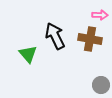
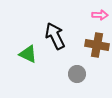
brown cross: moved 7 px right, 6 px down
green triangle: rotated 24 degrees counterclockwise
gray circle: moved 24 px left, 11 px up
